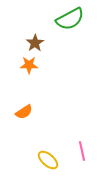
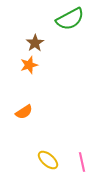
orange star: rotated 18 degrees counterclockwise
pink line: moved 11 px down
